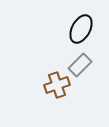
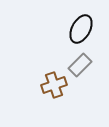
brown cross: moved 3 px left
